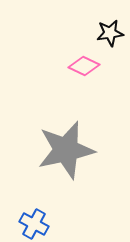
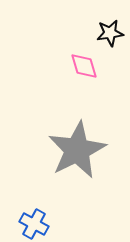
pink diamond: rotated 48 degrees clockwise
gray star: moved 11 px right; rotated 14 degrees counterclockwise
